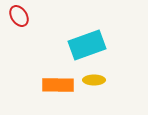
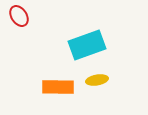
yellow ellipse: moved 3 px right; rotated 10 degrees counterclockwise
orange rectangle: moved 2 px down
